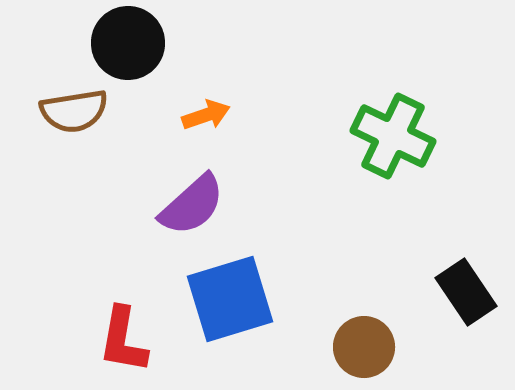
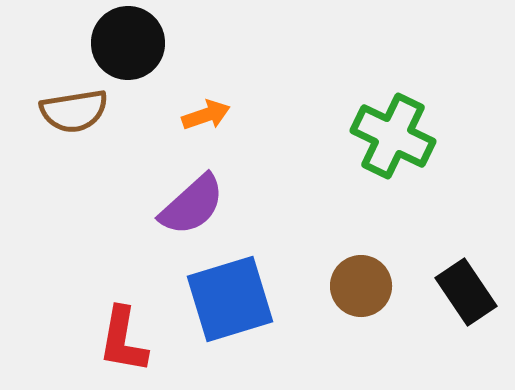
brown circle: moved 3 px left, 61 px up
